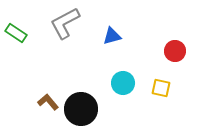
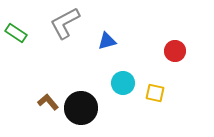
blue triangle: moved 5 px left, 5 px down
yellow square: moved 6 px left, 5 px down
black circle: moved 1 px up
